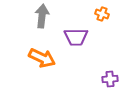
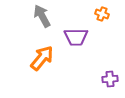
gray arrow: rotated 35 degrees counterclockwise
orange arrow: rotated 76 degrees counterclockwise
